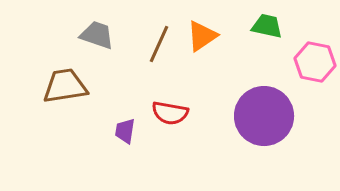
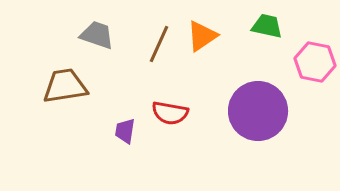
purple circle: moved 6 px left, 5 px up
